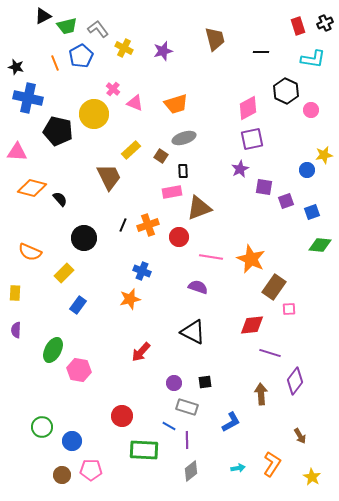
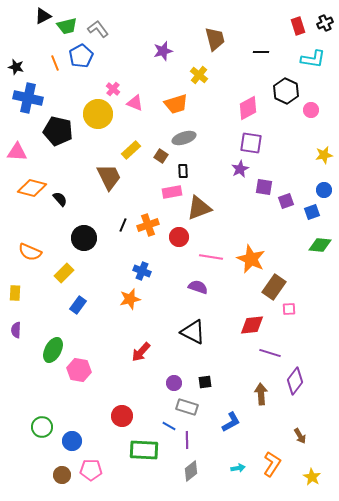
yellow cross at (124, 48): moved 75 px right, 27 px down; rotated 12 degrees clockwise
yellow circle at (94, 114): moved 4 px right
purple square at (252, 139): moved 1 px left, 4 px down; rotated 20 degrees clockwise
blue circle at (307, 170): moved 17 px right, 20 px down
